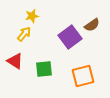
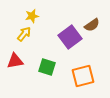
red triangle: rotated 42 degrees counterclockwise
green square: moved 3 px right, 2 px up; rotated 24 degrees clockwise
